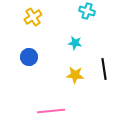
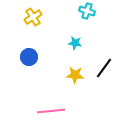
black line: moved 1 px up; rotated 45 degrees clockwise
